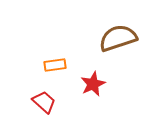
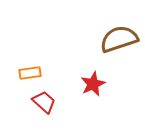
brown semicircle: moved 1 px right, 1 px down
orange rectangle: moved 25 px left, 8 px down
